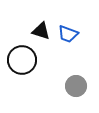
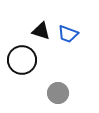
gray circle: moved 18 px left, 7 px down
